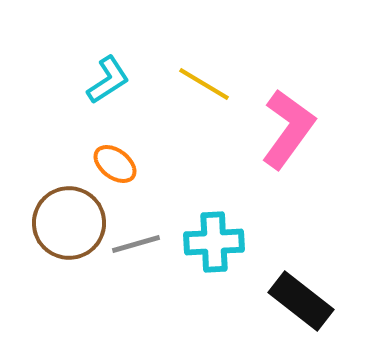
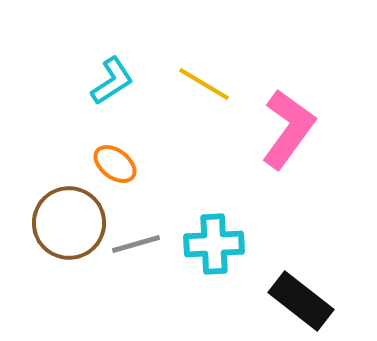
cyan L-shape: moved 4 px right, 1 px down
cyan cross: moved 2 px down
